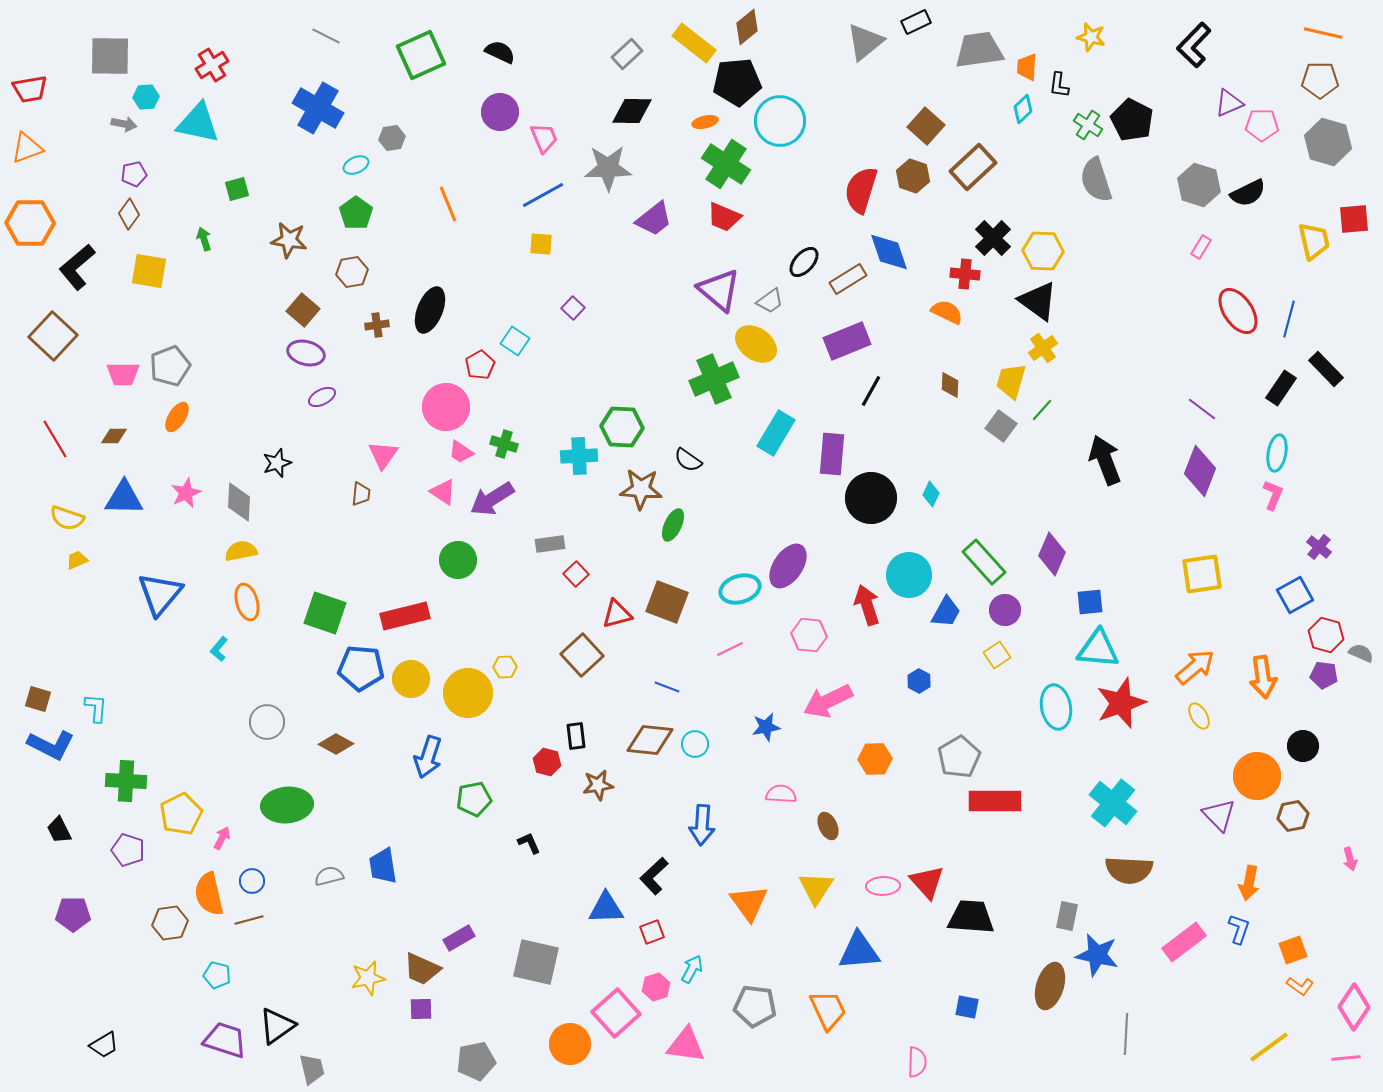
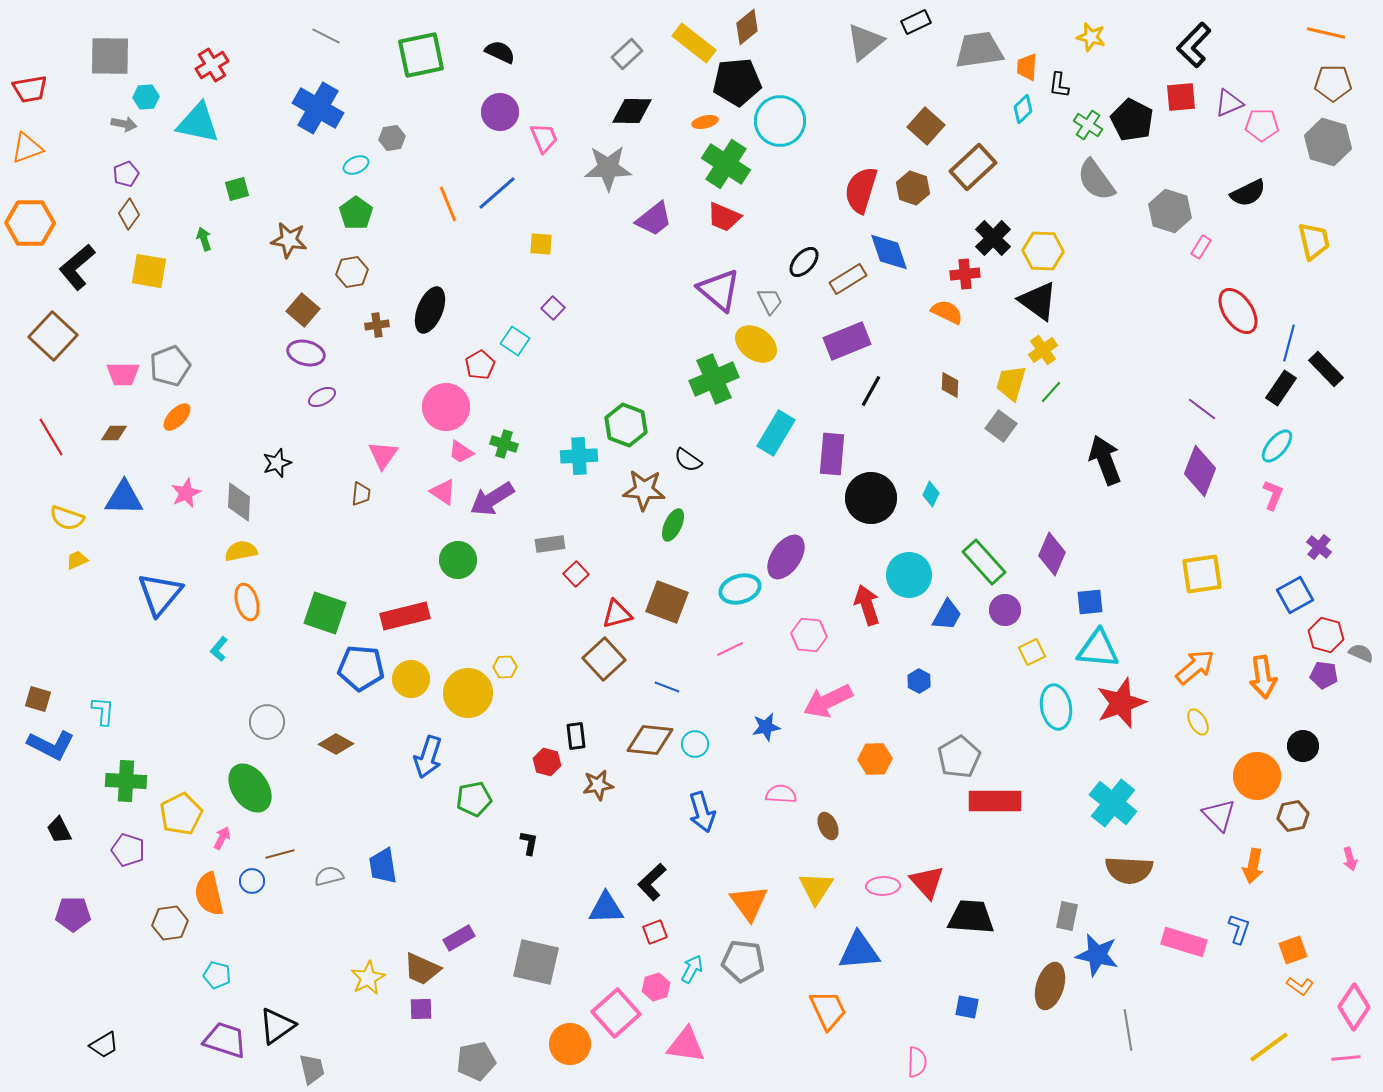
orange line at (1323, 33): moved 3 px right
green square at (421, 55): rotated 12 degrees clockwise
brown pentagon at (1320, 80): moved 13 px right, 3 px down
purple pentagon at (134, 174): moved 8 px left; rotated 10 degrees counterclockwise
brown hexagon at (913, 176): moved 12 px down
gray semicircle at (1096, 180): rotated 18 degrees counterclockwise
gray hexagon at (1199, 185): moved 29 px left, 26 px down
blue line at (543, 195): moved 46 px left, 2 px up; rotated 12 degrees counterclockwise
red square at (1354, 219): moved 173 px left, 122 px up
red cross at (965, 274): rotated 12 degrees counterclockwise
gray trapezoid at (770, 301): rotated 80 degrees counterclockwise
purple square at (573, 308): moved 20 px left
blue line at (1289, 319): moved 24 px down
yellow cross at (1043, 348): moved 2 px down
yellow trapezoid at (1011, 381): moved 2 px down
green line at (1042, 410): moved 9 px right, 18 px up
orange ellipse at (177, 417): rotated 12 degrees clockwise
green hexagon at (622, 427): moved 4 px right, 2 px up; rotated 18 degrees clockwise
brown diamond at (114, 436): moved 3 px up
red line at (55, 439): moved 4 px left, 2 px up
cyan ellipse at (1277, 453): moved 7 px up; rotated 30 degrees clockwise
brown star at (641, 489): moved 3 px right, 1 px down
purple ellipse at (788, 566): moved 2 px left, 9 px up
blue trapezoid at (946, 612): moved 1 px right, 3 px down
brown square at (582, 655): moved 22 px right, 4 px down
yellow square at (997, 655): moved 35 px right, 3 px up; rotated 8 degrees clockwise
cyan L-shape at (96, 708): moved 7 px right, 3 px down
yellow ellipse at (1199, 716): moved 1 px left, 6 px down
green ellipse at (287, 805): moved 37 px left, 17 px up; rotated 60 degrees clockwise
blue arrow at (702, 825): moved 13 px up; rotated 21 degrees counterclockwise
black L-shape at (529, 843): rotated 35 degrees clockwise
black L-shape at (654, 876): moved 2 px left, 6 px down
orange arrow at (1249, 883): moved 4 px right, 17 px up
brown line at (249, 920): moved 31 px right, 66 px up
red square at (652, 932): moved 3 px right
pink rectangle at (1184, 942): rotated 54 degrees clockwise
yellow star at (368, 978): rotated 16 degrees counterclockwise
gray pentagon at (755, 1006): moved 12 px left, 45 px up
gray line at (1126, 1034): moved 2 px right, 4 px up; rotated 12 degrees counterclockwise
